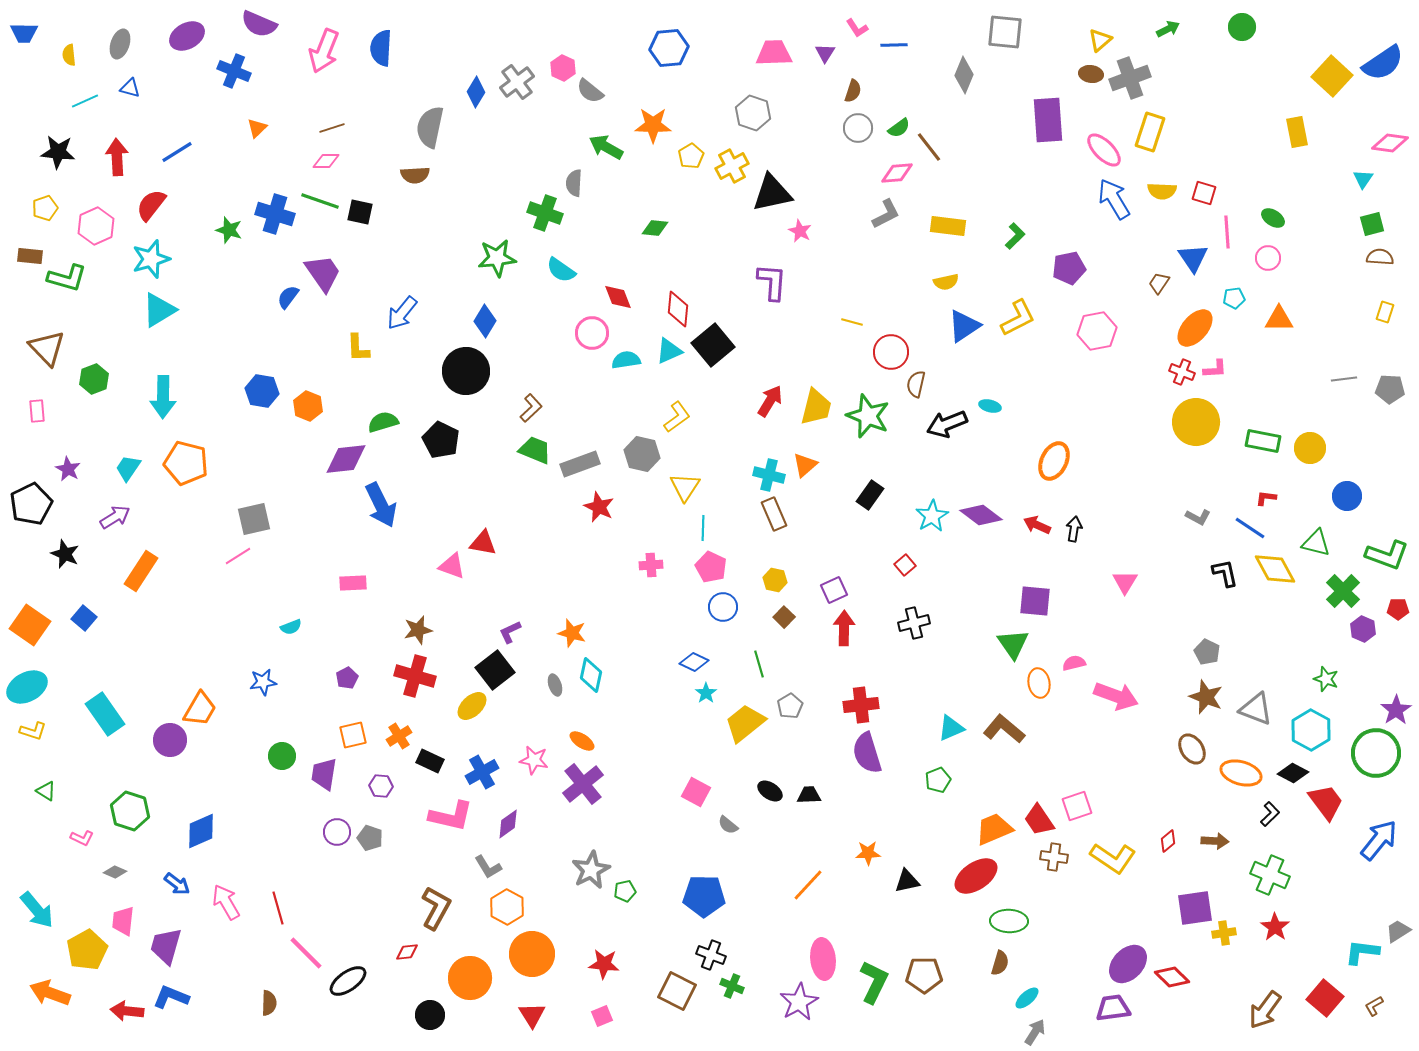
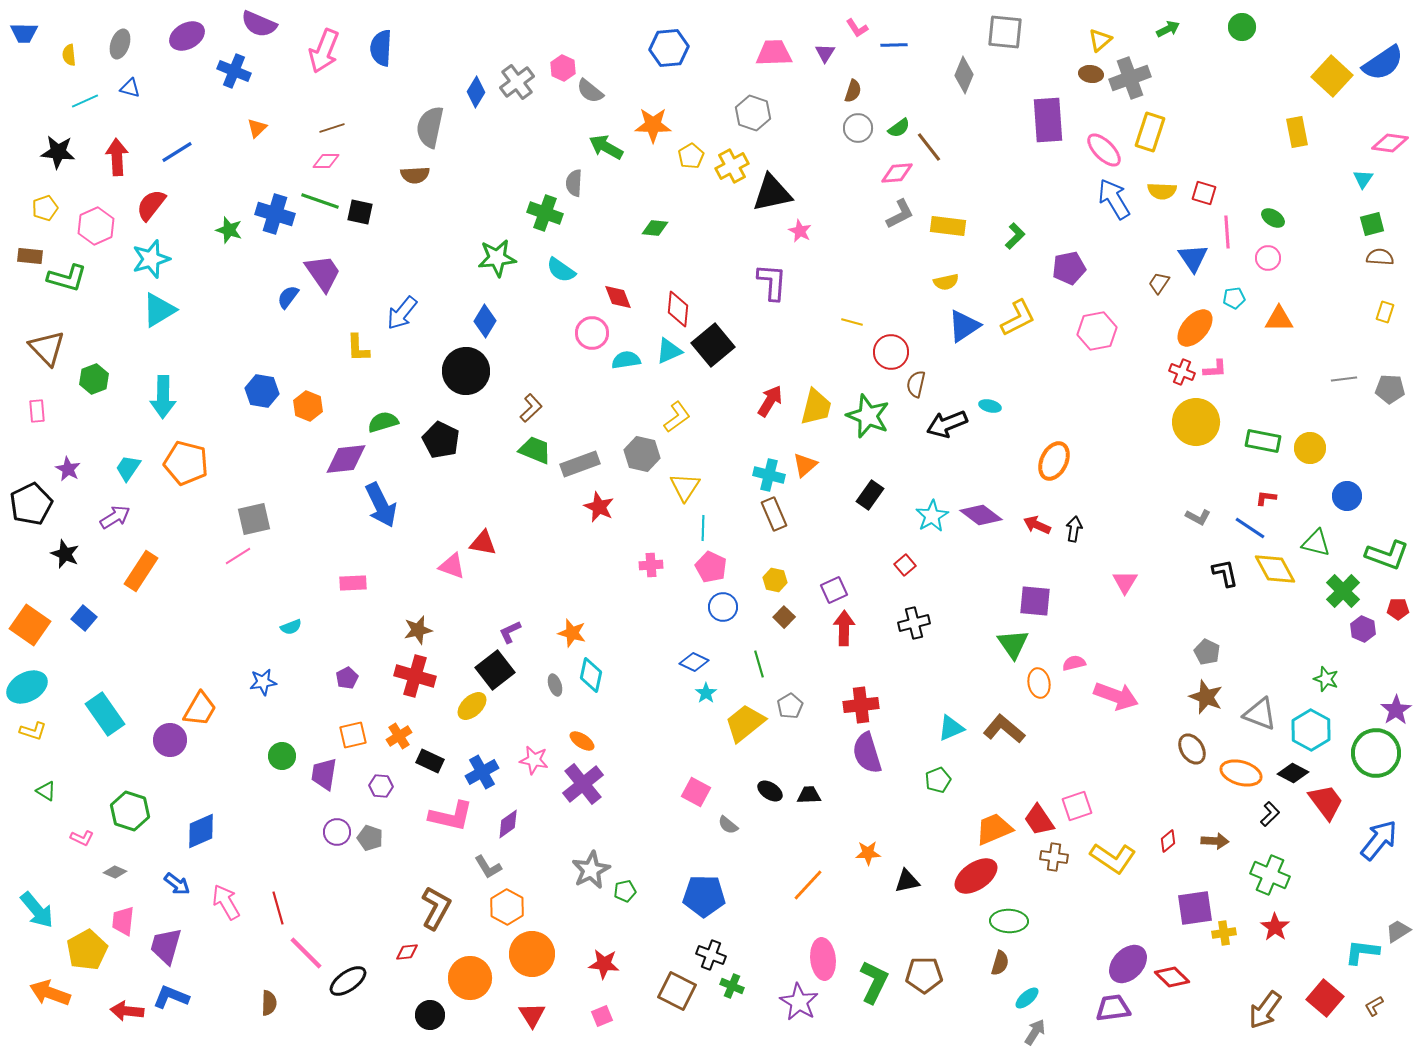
gray L-shape at (886, 214): moved 14 px right
gray triangle at (1256, 709): moved 4 px right, 5 px down
purple star at (799, 1002): rotated 12 degrees counterclockwise
